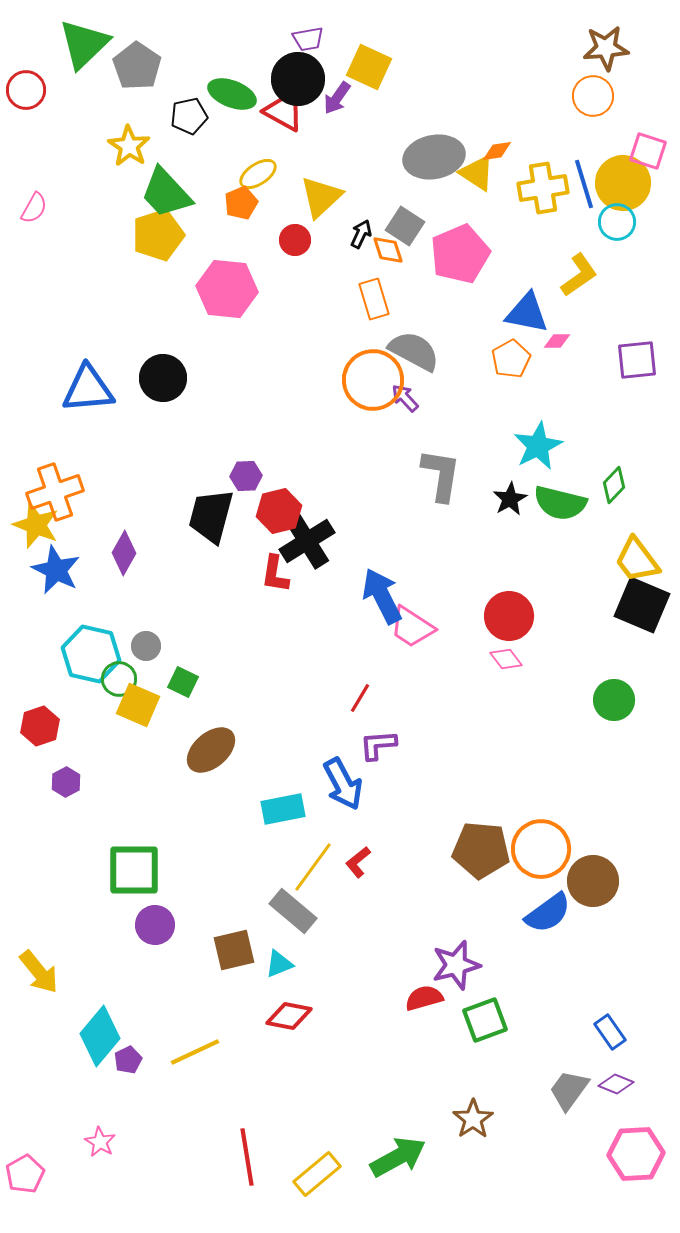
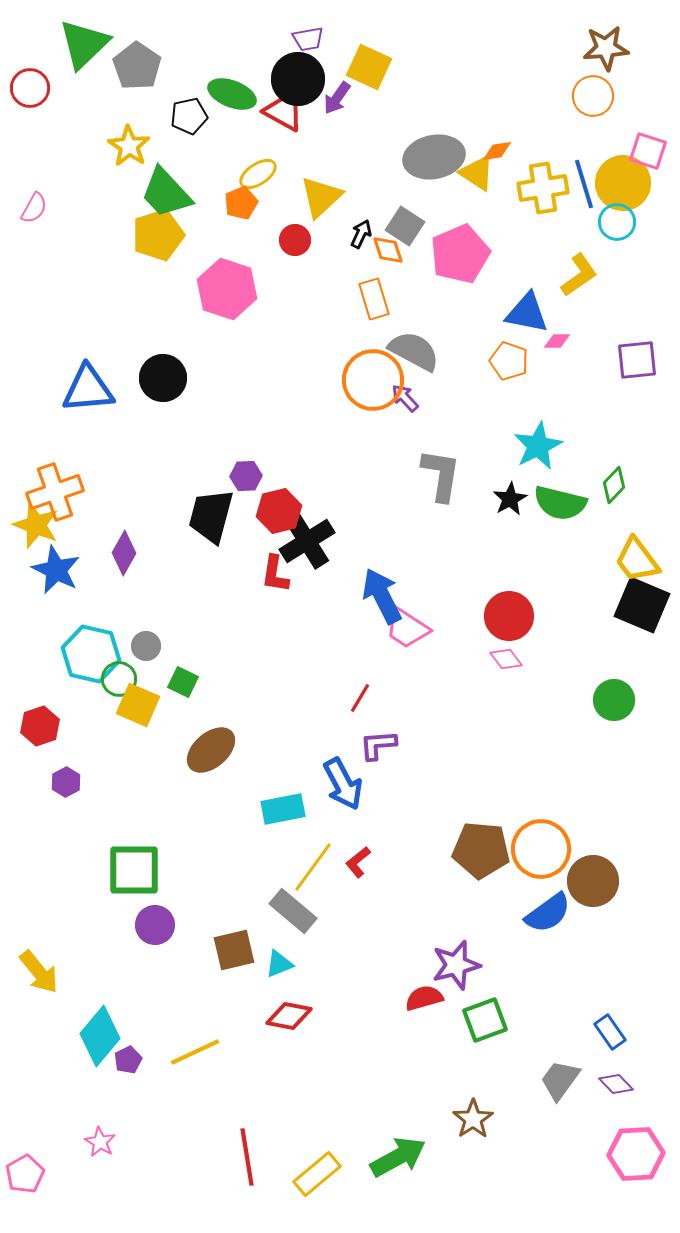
red circle at (26, 90): moved 4 px right, 2 px up
pink hexagon at (227, 289): rotated 12 degrees clockwise
orange pentagon at (511, 359): moved 2 px left, 2 px down; rotated 24 degrees counterclockwise
pink trapezoid at (412, 627): moved 5 px left, 1 px down
purple diamond at (616, 1084): rotated 24 degrees clockwise
gray trapezoid at (569, 1090): moved 9 px left, 10 px up
